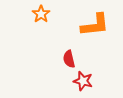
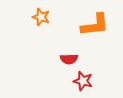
orange star: moved 3 px down; rotated 18 degrees counterclockwise
red semicircle: rotated 78 degrees counterclockwise
